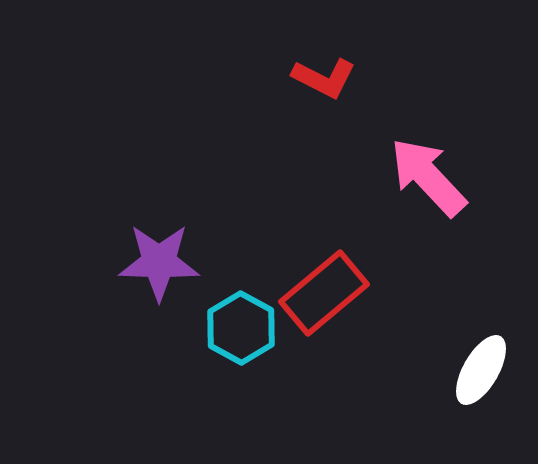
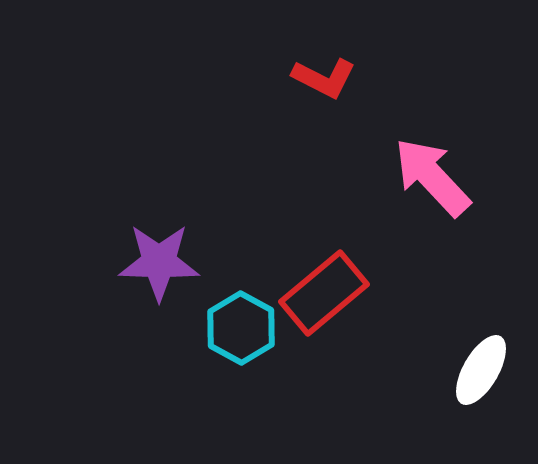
pink arrow: moved 4 px right
